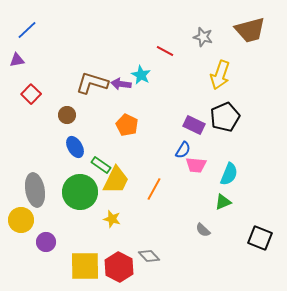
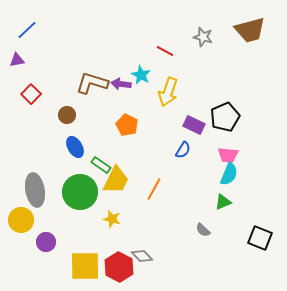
yellow arrow: moved 52 px left, 17 px down
pink trapezoid: moved 32 px right, 10 px up
gray diamond: moved 7 px left
